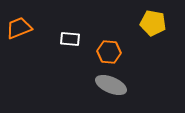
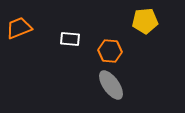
yellow pentagon: moved 8 px left, 2 px up; rotated 15 degrees counterclockwise
orange hexagon: moved 1 px right, 1 px up
gray ellipse: rotated 32 degrees clockwise
